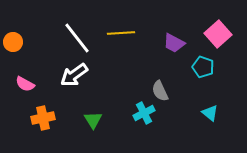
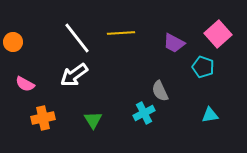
cyan triangle: moved 2 px down; rotated 48 degrees counterclockwise
